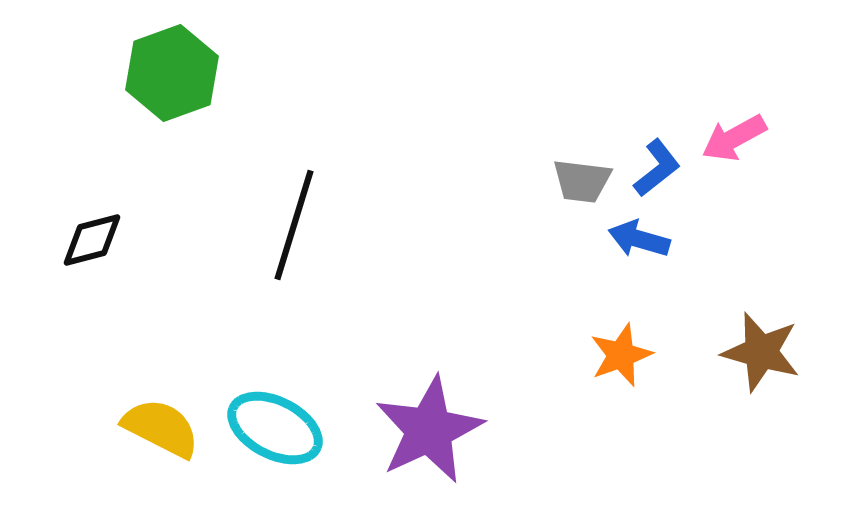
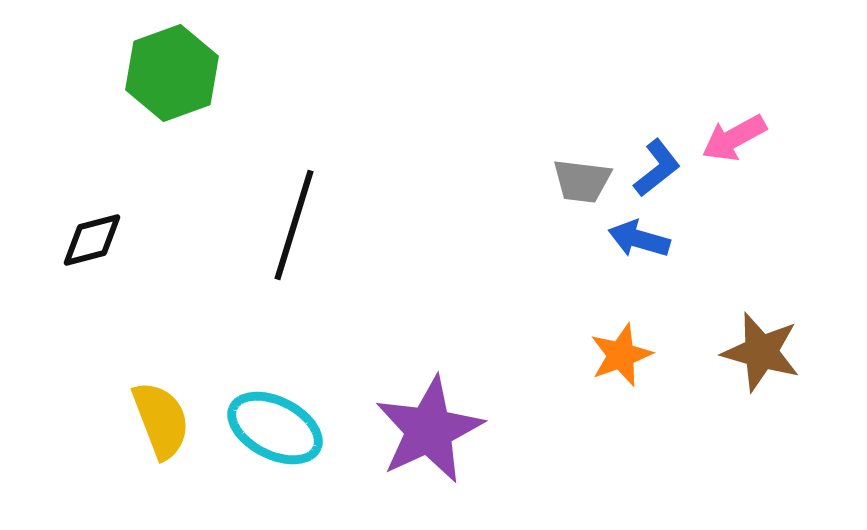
yellow semicircle: moved 8 px up; rotated 42 degrees clockwise
